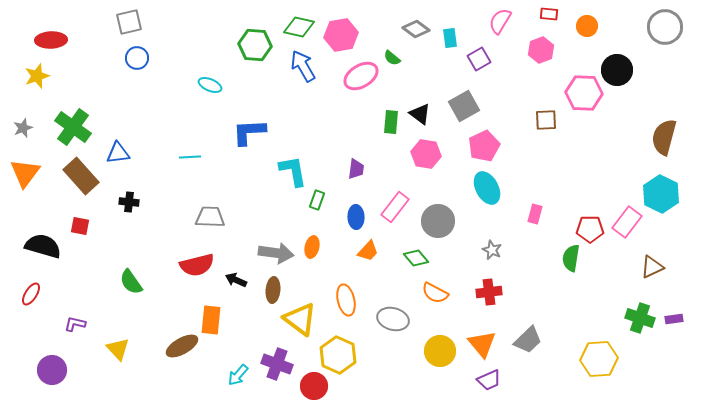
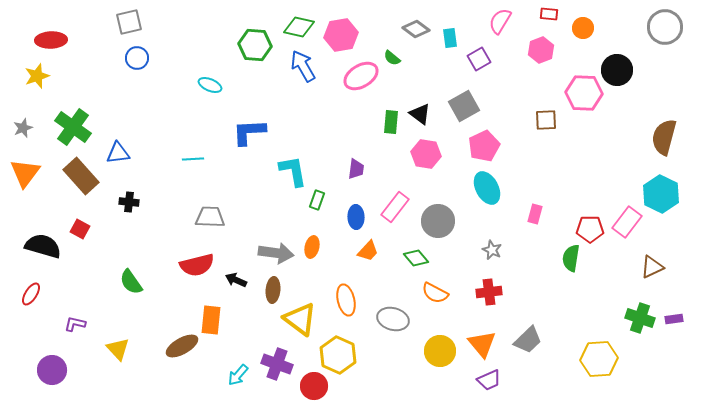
orange circle at (587, 26): moved 4 px left, 2 px down
cyan line at (190, 157): moved 3 px right, 2 px down
red square at (80, 226): moved 3 px down; rotated 18 degrees clockwise
